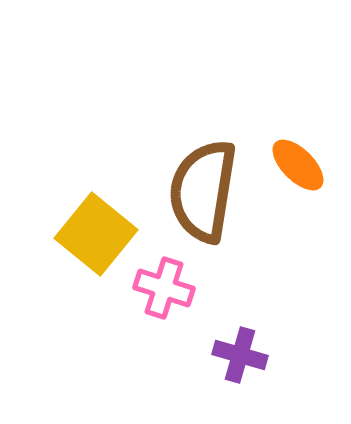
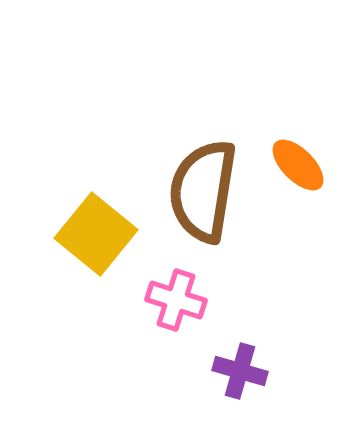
pink cross: moved 12 px right, 12 px down
purple cross: moved 16 px down
